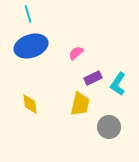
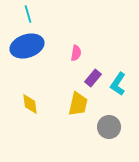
blue ellipse: moved 4 px left
pink semicircle: rotated 140 degrees clockwise
purple rectangle: rotated 24 degrees counterclockwise
yellow trapezoid: moved 2 px left
